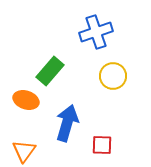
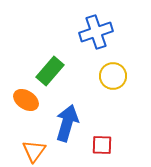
orange ellipse: rotated 15 degrees clockwise
orange triangle: moved 10 px right
